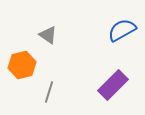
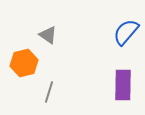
blue semicircle: moved 4 px right, 2 px down; rotated 20 degrees counterclockwise
orange hexagon: moved 2 px right, 2 px up
purple rectangle: moved 10 px right; rotated 44 degrees counterclockwise
